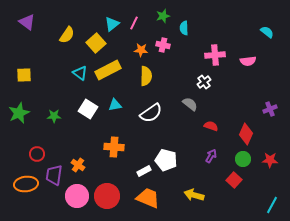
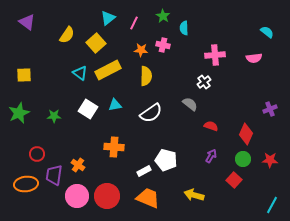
green star at (163, 16): rotated 24 degrees counterclockwise
cyan triangle at (112, 24): moved 4 px left, 6 px up
pink semicircle at (248, 61): moved 6 px right, 3 px up
